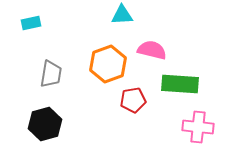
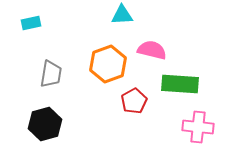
red pentagon: moved 1 px right, 1 px down; rotated 20 degrees counterclockwise
